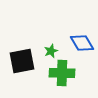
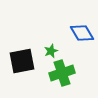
blue diamond: moved 10 px up
green cross: rotated 20 degrees counterclockwise
